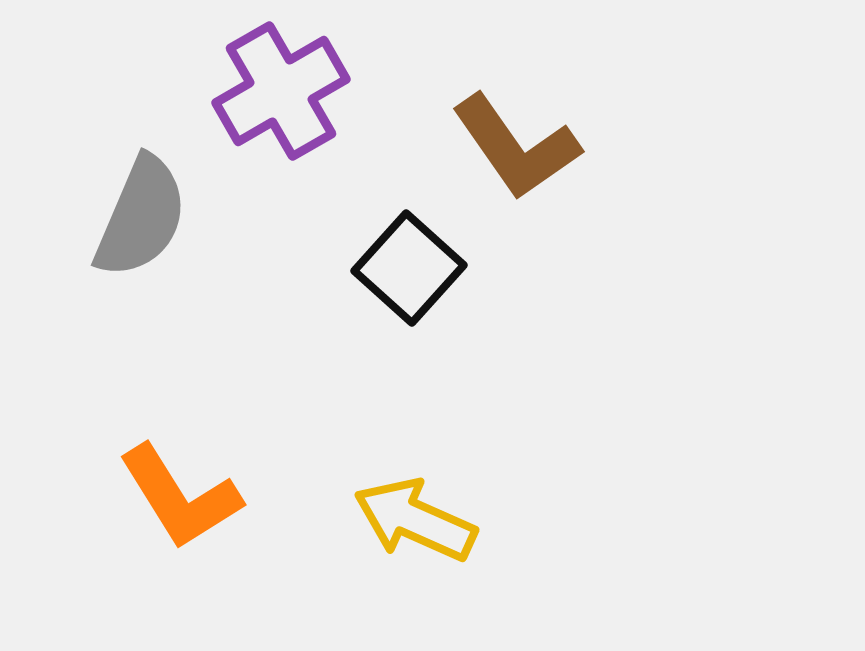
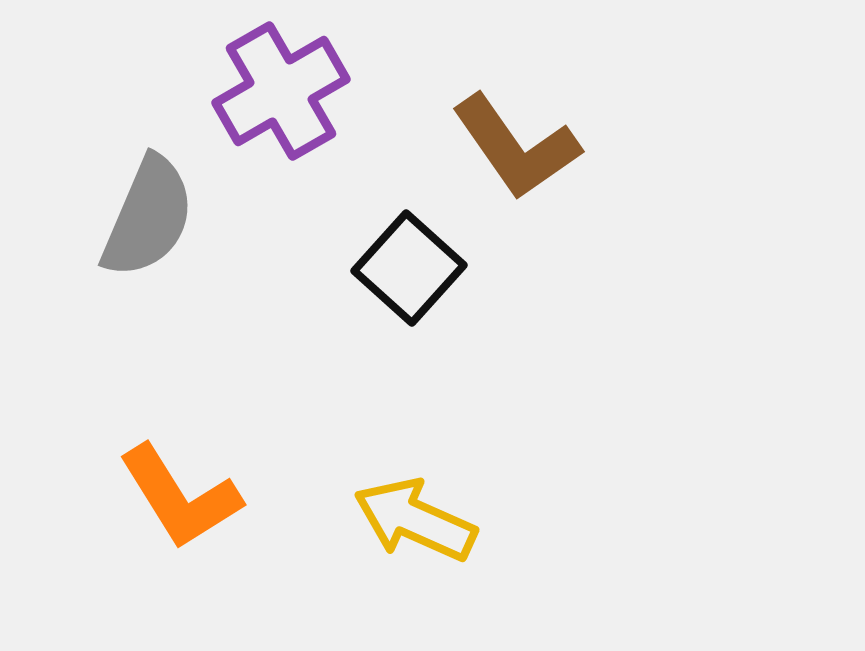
gray semicircle: moved 7 px right
